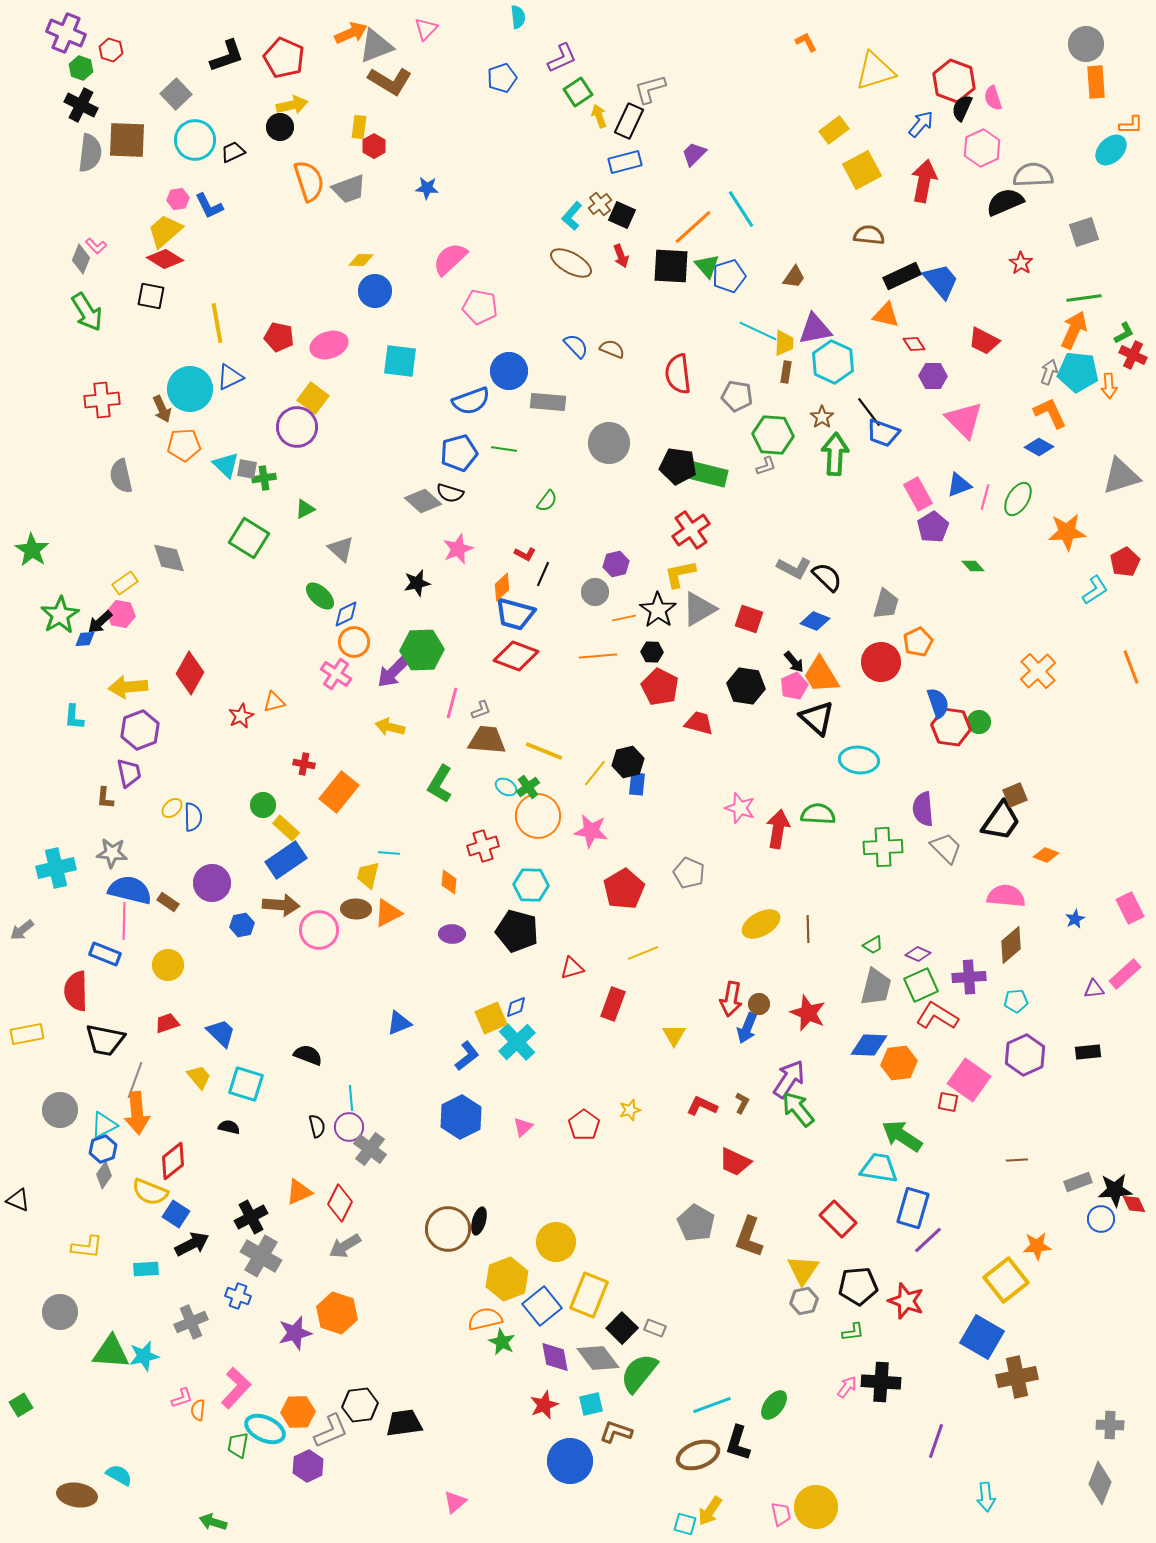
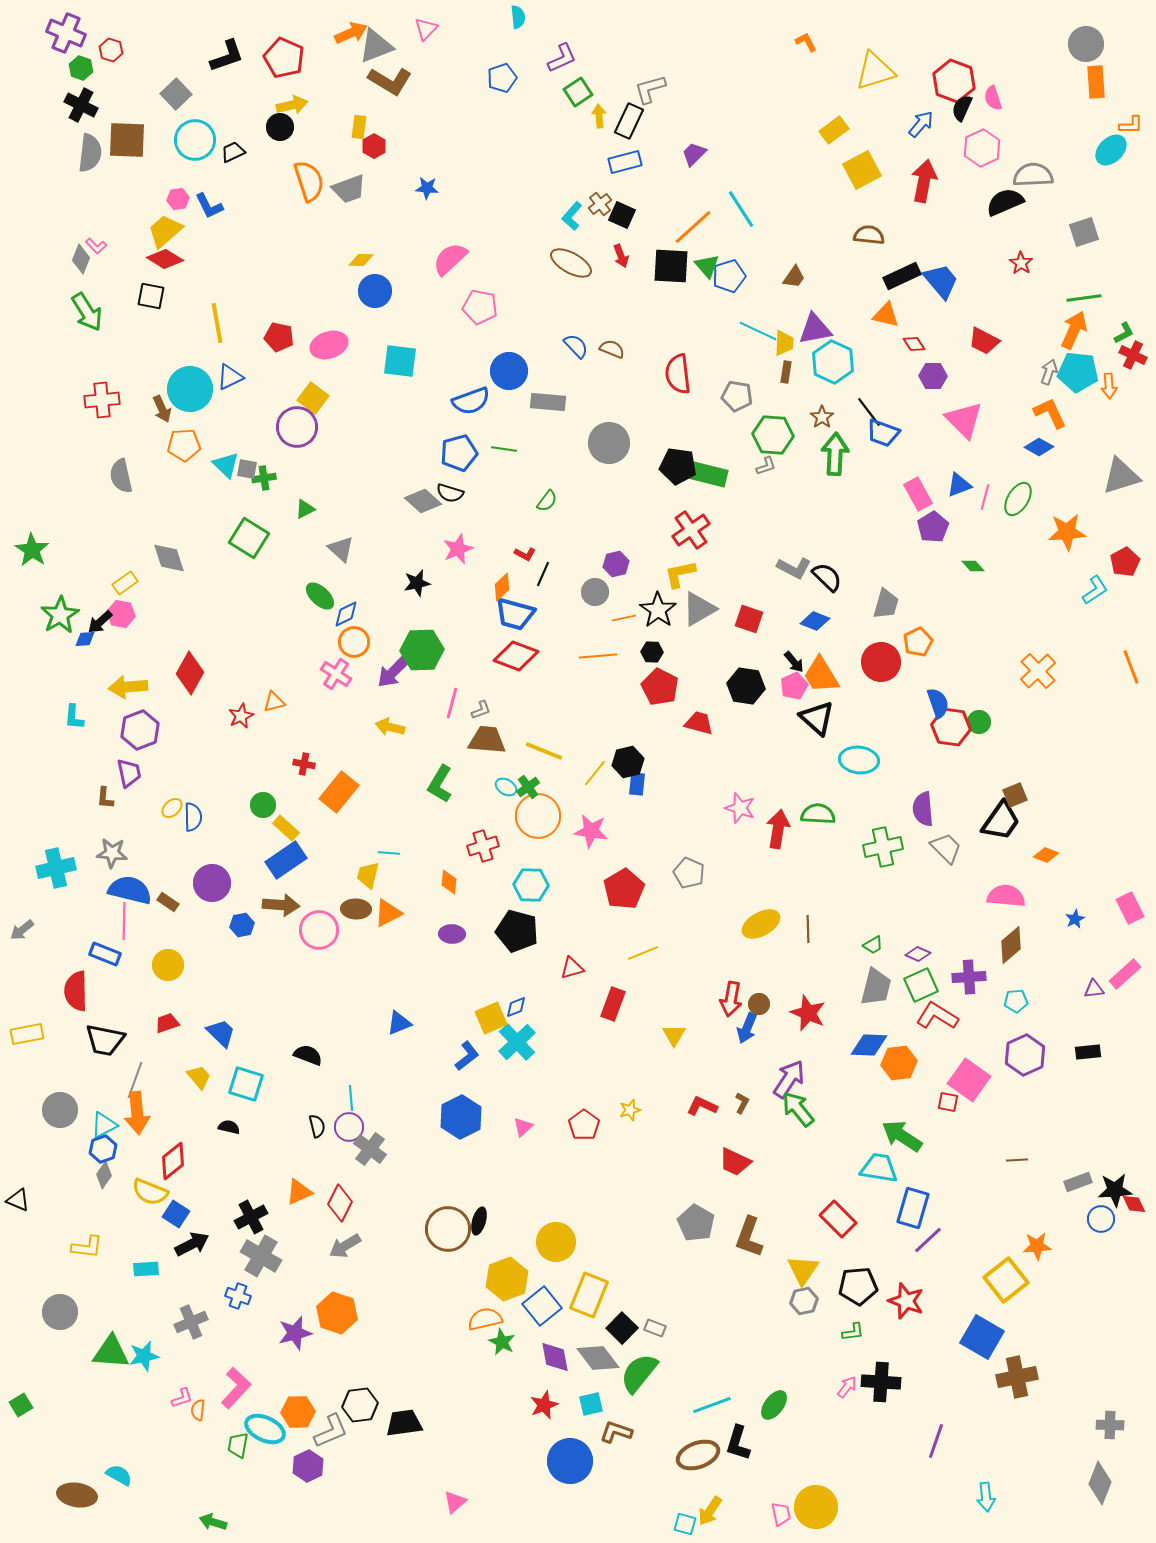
yellow arrow at (599, 116): rotated 15 degrees clockwise
green cross at (883, 847): rotated 9 degrees counterclockwise
